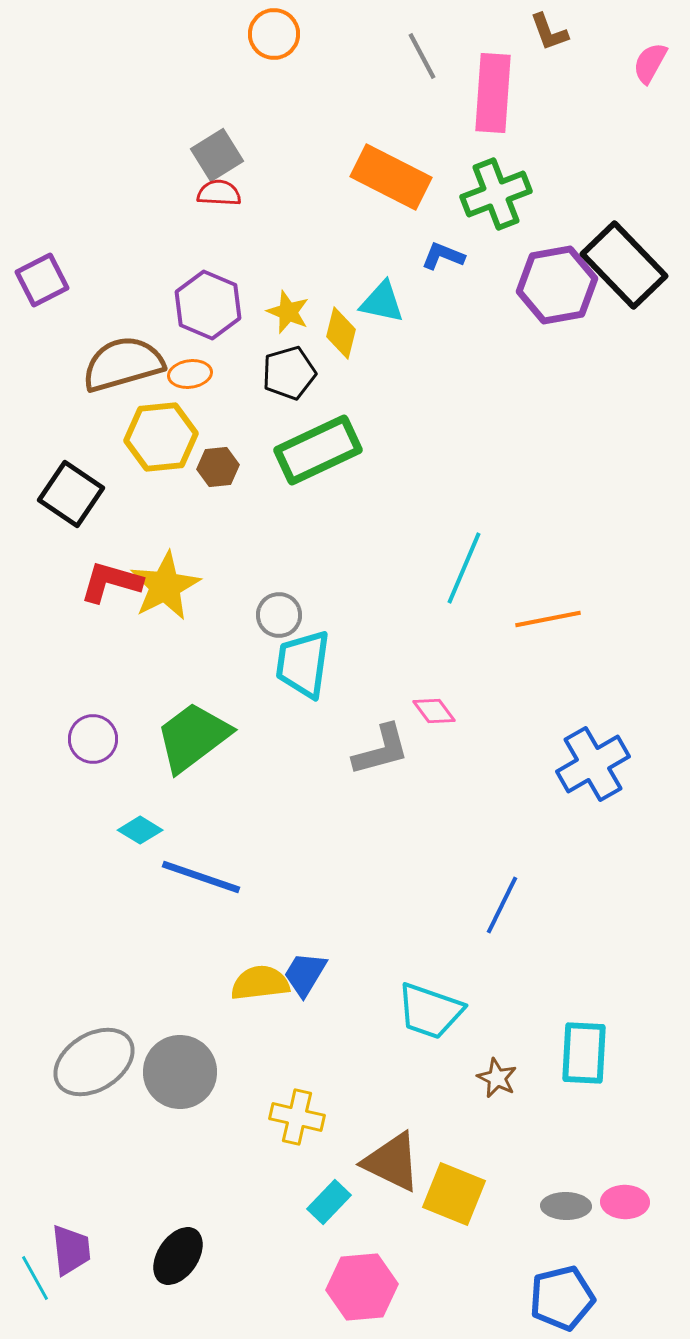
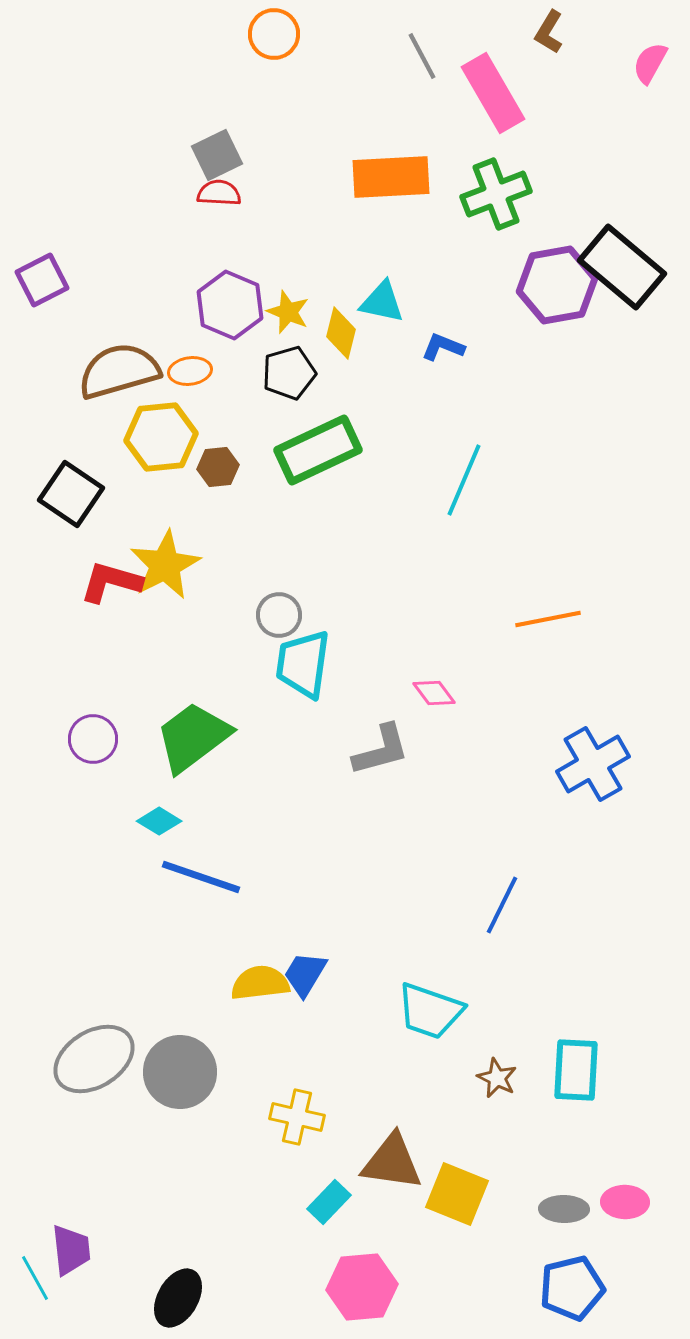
brown L-shape at (549, 32): rotated 51 degrees clockwise
pink rectangle at (493, 93): rotated 34 degrees counterclockwise
gray square at (217, 155): rotated 6 degrees clockwise
orange rectangle at (391, 177): rotated 30 degrees counterclockwise
blue L-shape at (443, 256): moved 91 px down
black rectangle at (624, 265): moved 2 px left, 2 px down; rotated 6 degrees counterclockwise
purple hexagon at (208, 305): moved 22 px right
brown semicircle at (123, 364): moved 4 px left, 7 px down
orange ellipse at (190, 374): moved 3 px up
cyan line at (464, 568): moved 88 px up
yellow star at (165, 586): moved 21 px up
pink diamond at (434, 711): moved 18 px up
cyan diamond at (140, 830): moved 19 px right, 9 px up
cyan rectangle at (584, 1053): moved 8 px left, 17 px down
gray ellipse at (94, 1062): moved 3 px up
brown triangle at (392, 1162): rotated 18 degrees counterclockwise
yellow square at (454, 1194): moved 3 px right
gray ellipse at (566, 1206): moved 2 px left, 3 px down
black ellipse at (178, 1256): moved 42 px down; rotated 4 degrees counterclockwise
blue pentagon at (562, 1298): moved 10 px right, 10 px up
